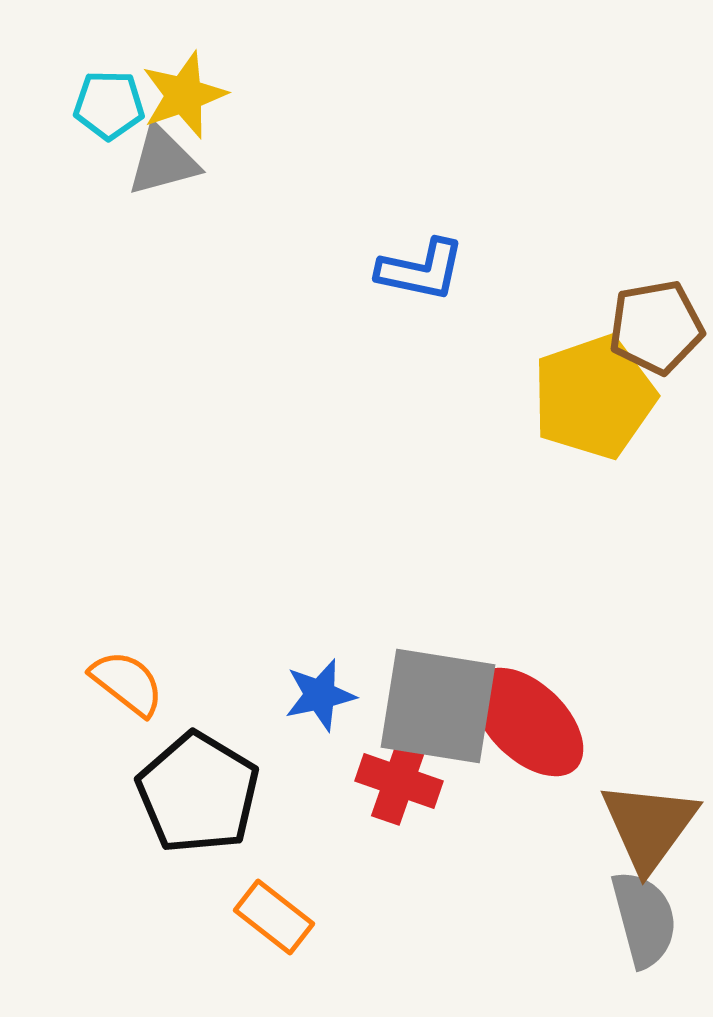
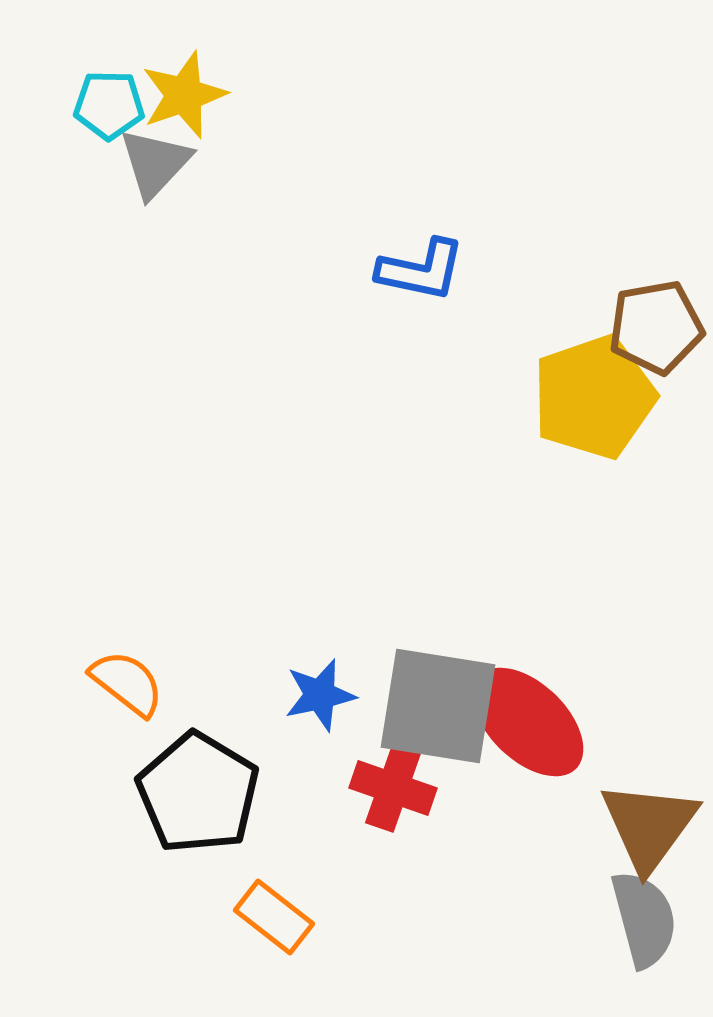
gray triangle: moved 8 px left, 2 px down; rotated 32 degrees counterclockwise
red cross: moved 6 px left, 7 px down
